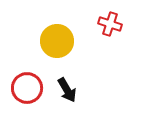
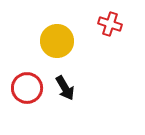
black arrow: moved 2 px left, 2 px up
